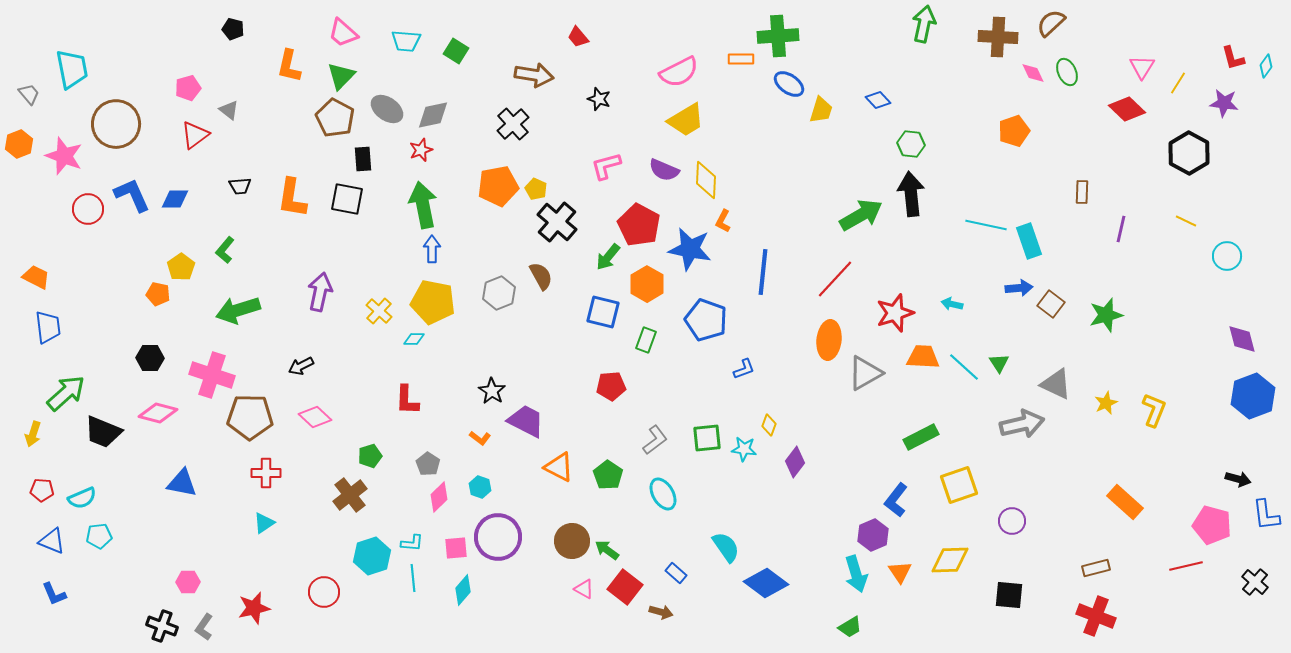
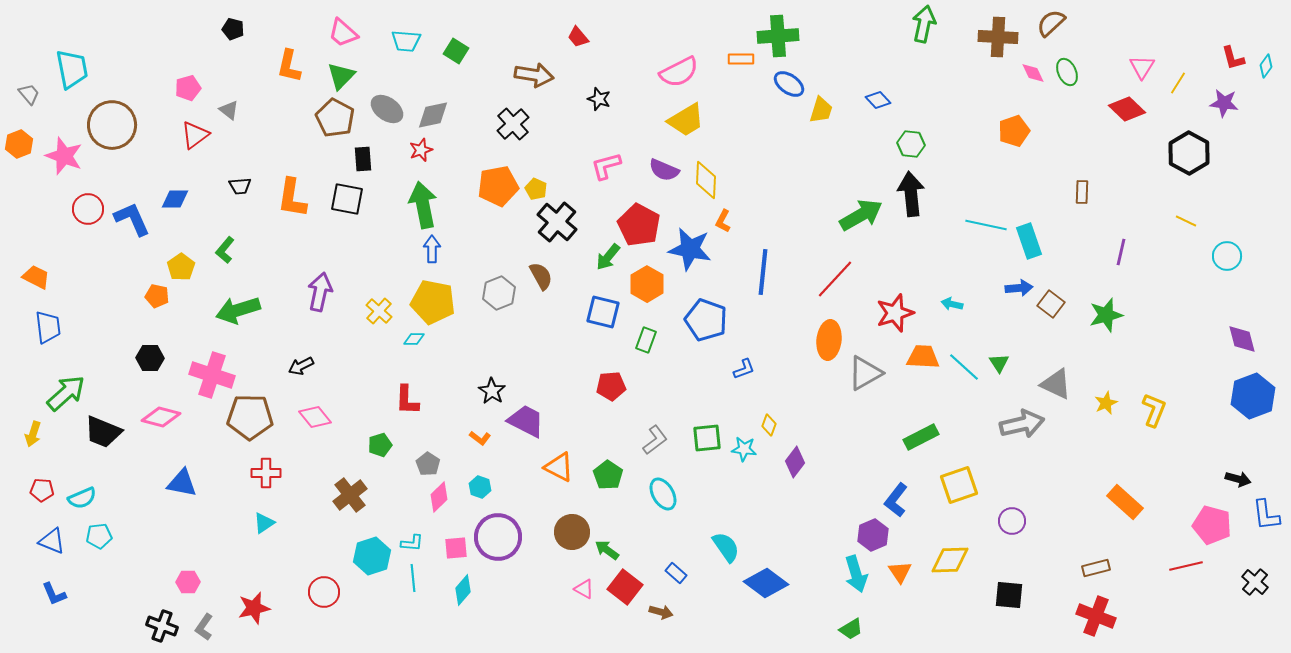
brown circle at (116, 124): moved 4 px left, 1 px down
blue L-shape at (132, 195): moved 24 px down
purple line at (1121, 229): moved 23 px down
orange pentagon at (158, 294): moved 1 px left, 2 px down
pink diamond at (158, 413): moved 3 px right, 4 px down
pink diamond at (315, 417): rotated 8 degrees clockwise
green pentagon at (370, 456): moved 10 px right, 11 px up
brown circle at (572, 541): moved 9 px up
green trapezoid at (850, 627): moved 1 px right, 2 px down
